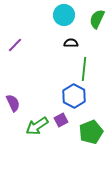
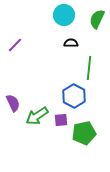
green line: moved 5 px right, 1 px up
purple square: rotated 24 degrees clockwise
green arrow: moved 10 px up
green pentagon: moved 7 px left, 1 px down; rotated 10 degrees clockwise
